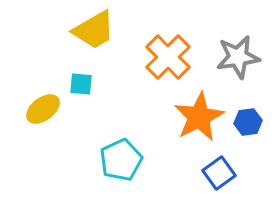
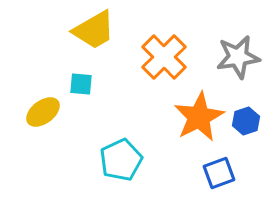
orange cross: moved 4 px left
yellow ellipse: moved 3 px down
blue hexagon: moved 2 px left, 1 px up; rotated 12 degrees counterclockwise
blue square: rotated 16 degrees clockwise
